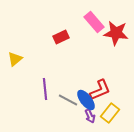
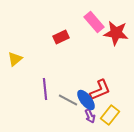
yellow rectangle: moved 2 px down
